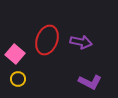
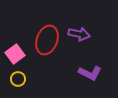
purple arrow: moved 2 px left, 8 px up
pink square: rotated 12 degrees clockwise
purple L-shape: moved 9 px up
